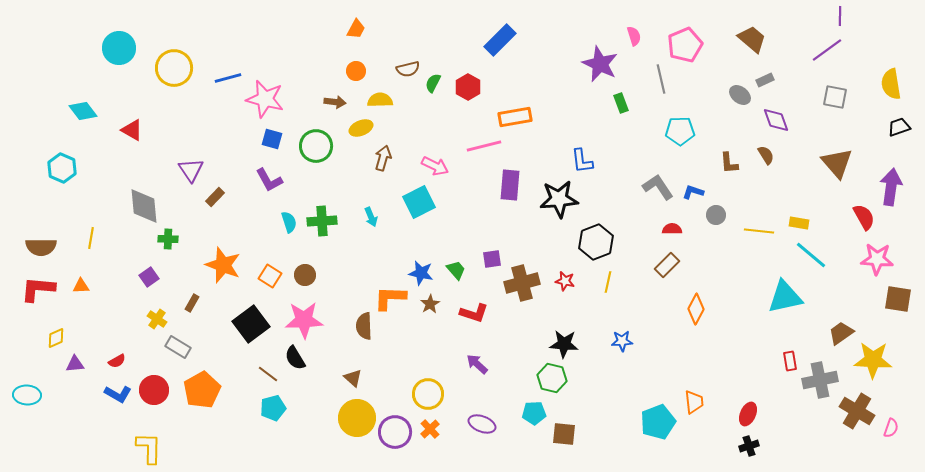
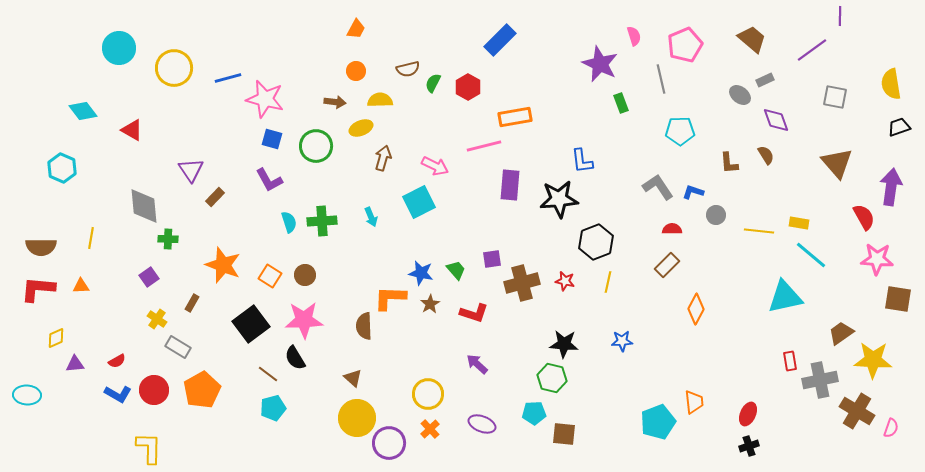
purple line at (827, 50): moved 15 px left
purple circle at (395, 432): moved 6 px left, 11 px down
